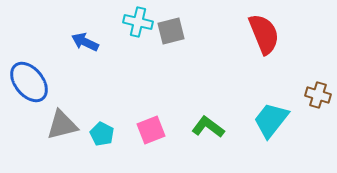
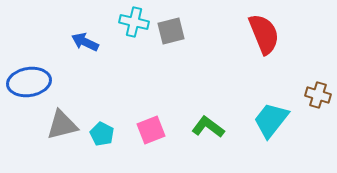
cyan cross: moved 4 px left
blue ellipse: rotated 60 degrees counterclockwise
